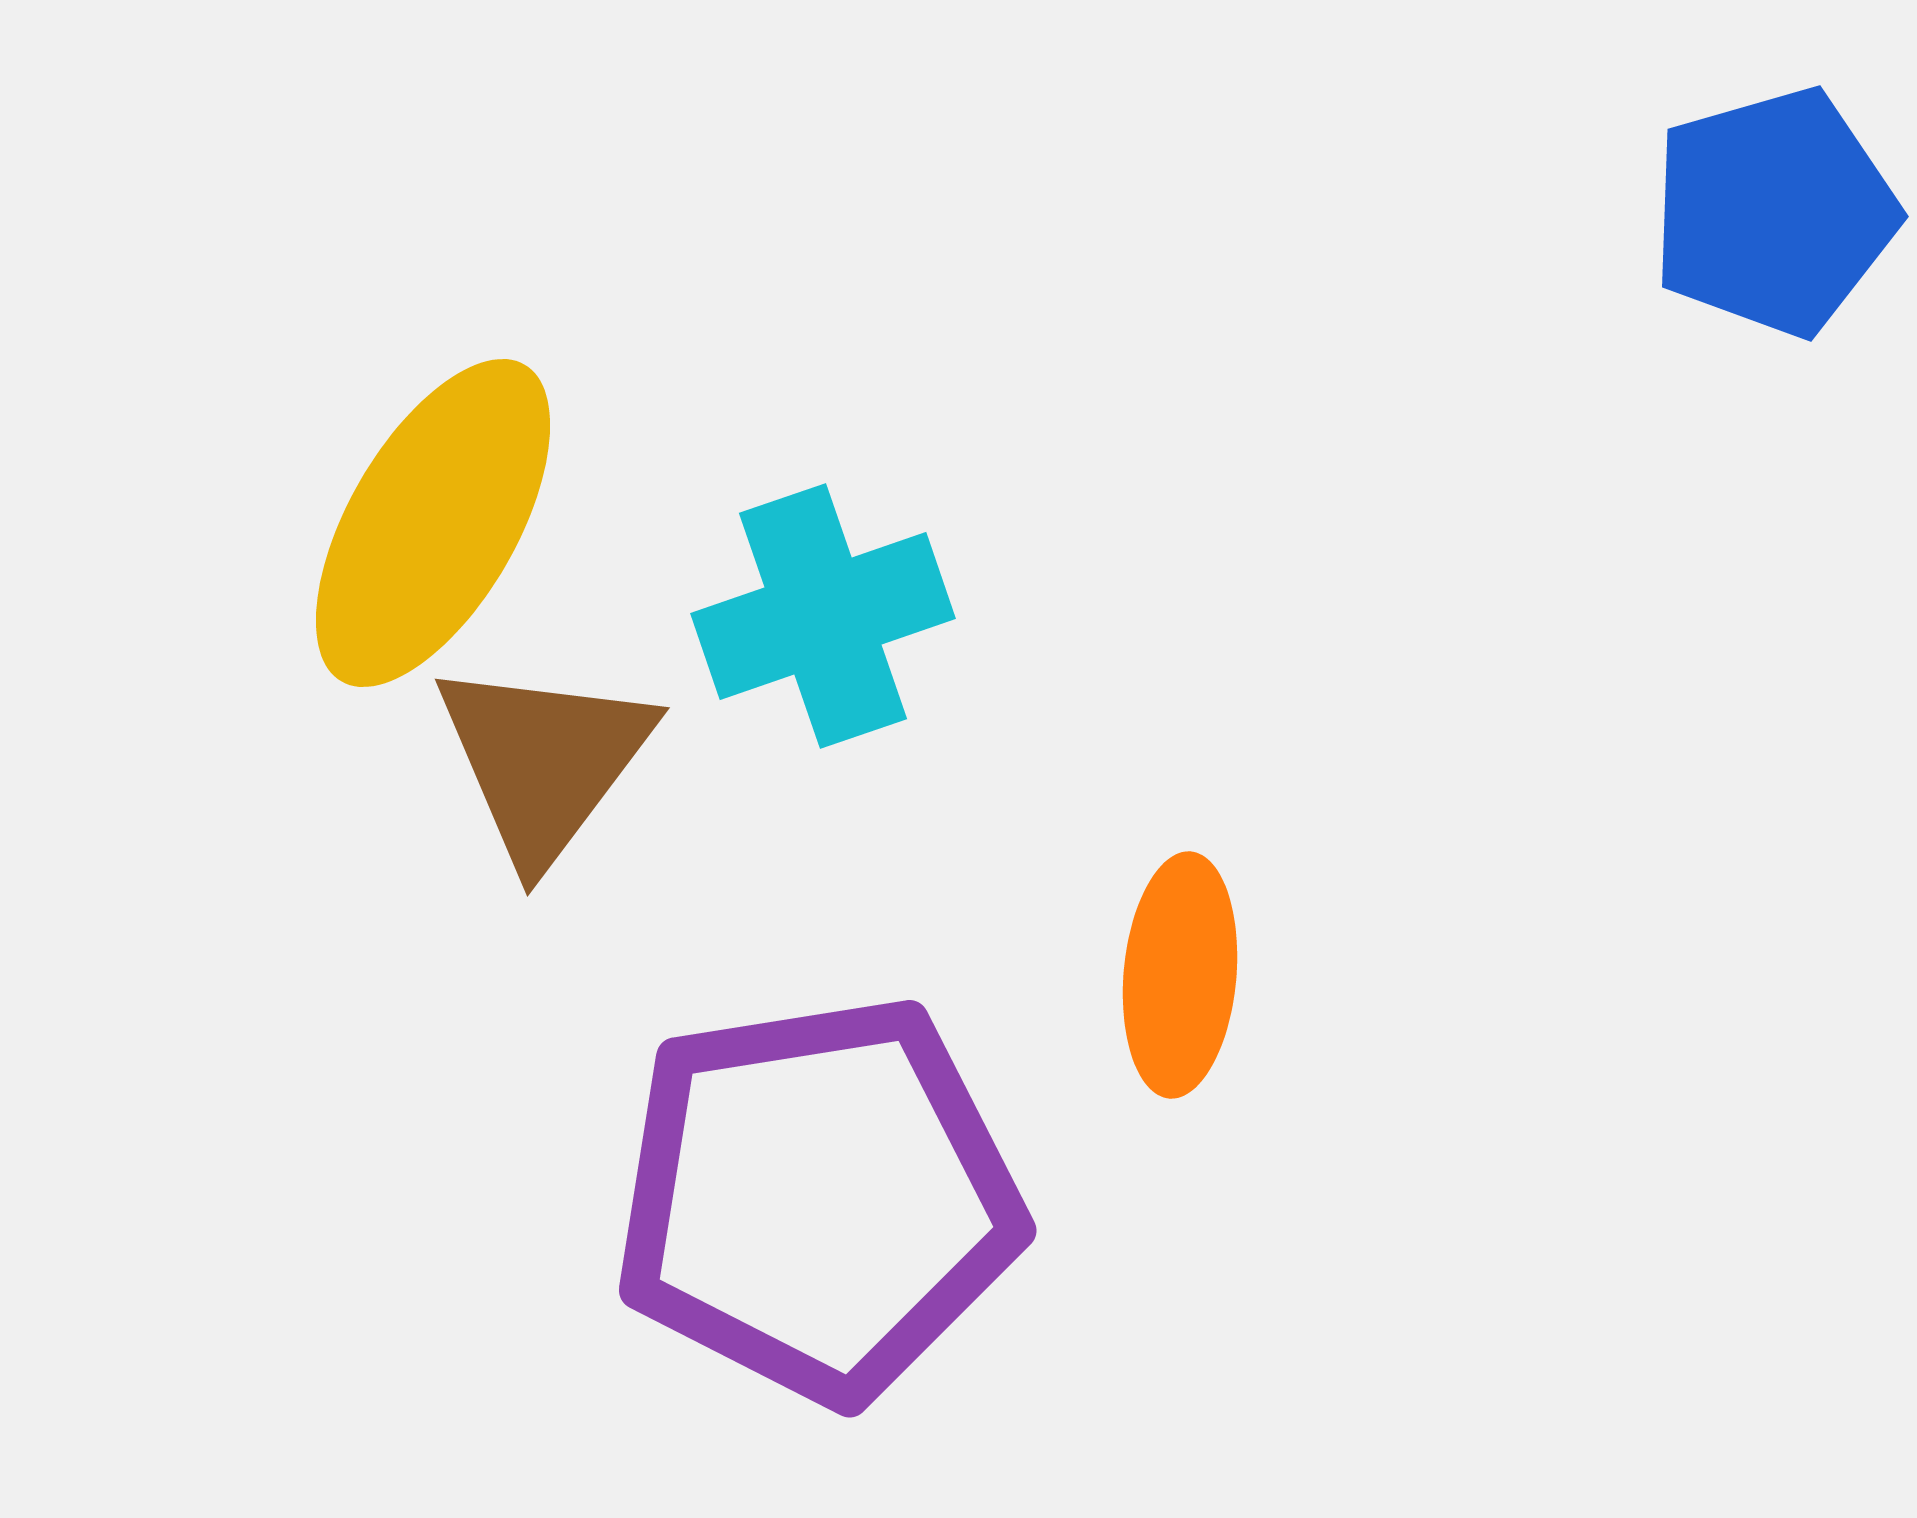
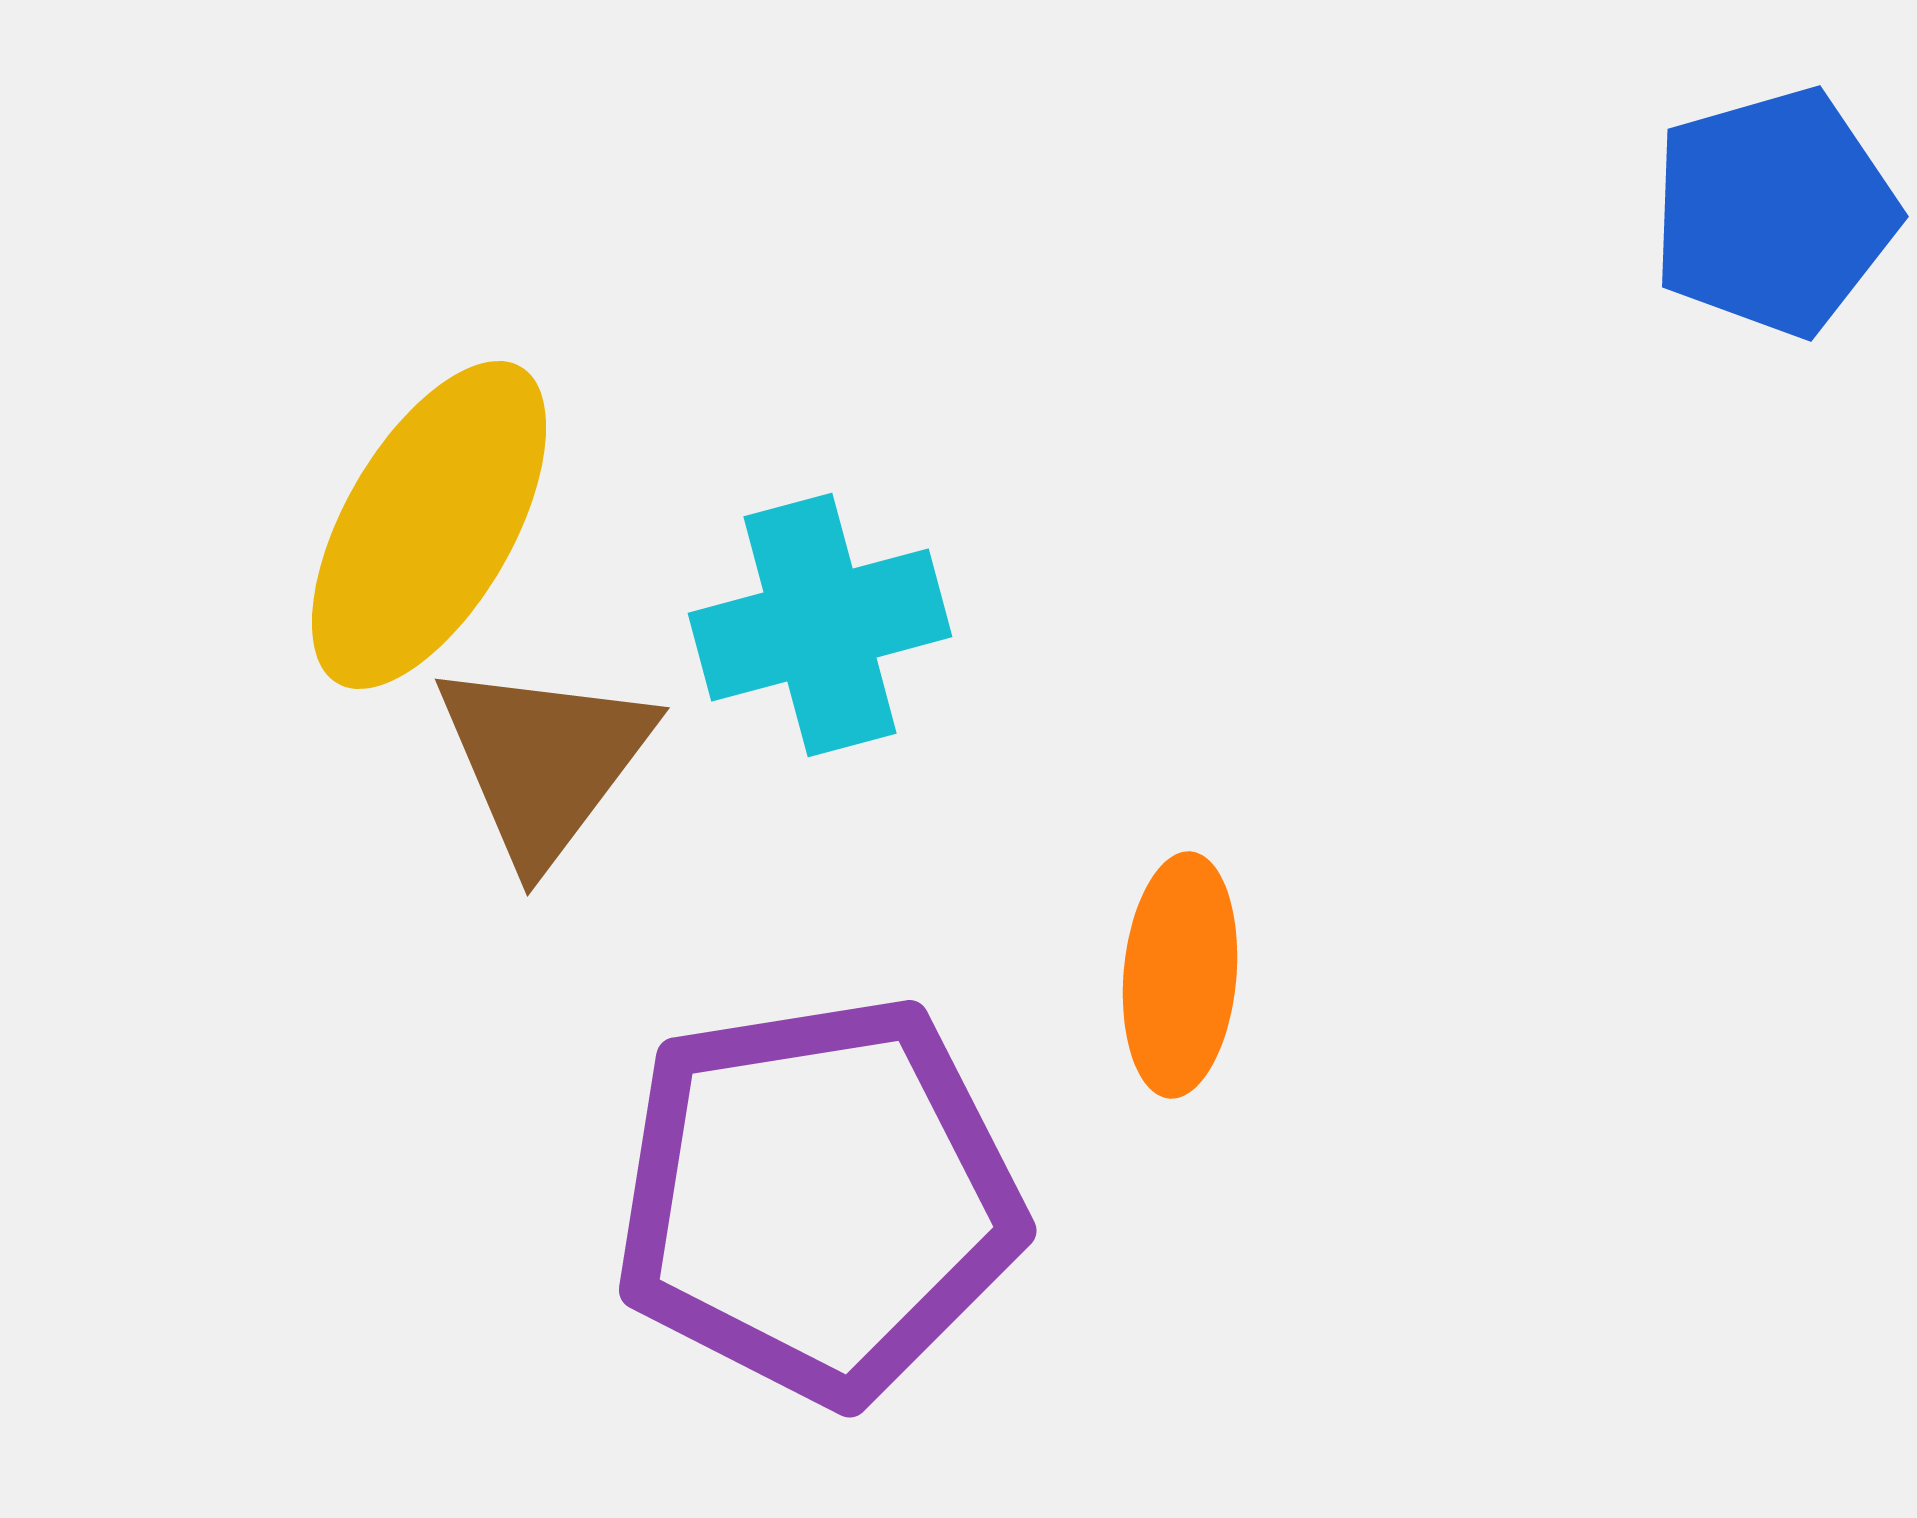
yellow ellipse: moved 4 px left, 2 px down
cyan cross: moved 3 px left, 9 px down; rotated 4 degrees clockwise
